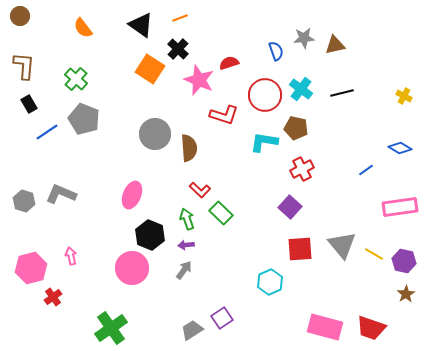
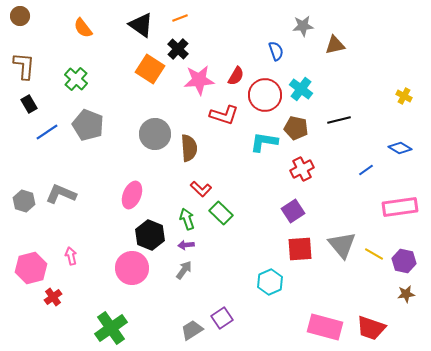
gray star at (304, 38): moved 1 px left, 12 px up
red semicircle at (229, 63): moved 7 px right, 13 px down; rotated 138 degrees clockwise
pink star at (199, 80): rotated 28 degrees counterclockwise
black line at (342, 93): moved 3 px left, 27 px down
gray pentagon at (84, 119): moved 4 px right, 6 px down
red L-shape at (200, 190): moved 1 px right, 1 px up
purple square at (290, 207): moved 3 px right, 4 px down; rotated 15 degrees clockwise
brown star at (406, 294): rotated 24 degrees clockwise
